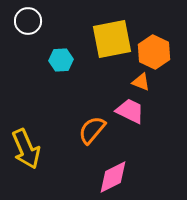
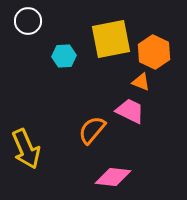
yellow square: moved 1 px left
cyan hexagon: moved 3 px right, 4 px up
pink diamond: rotated 33 degrees clockwise
